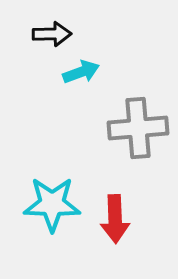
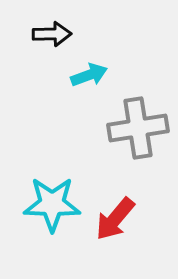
cyan arrow: moved 8 px right, 3 px down
gray cross: rotated 4 degrees counterclockwise
red arrow: rotated 42 degrees clockwise
